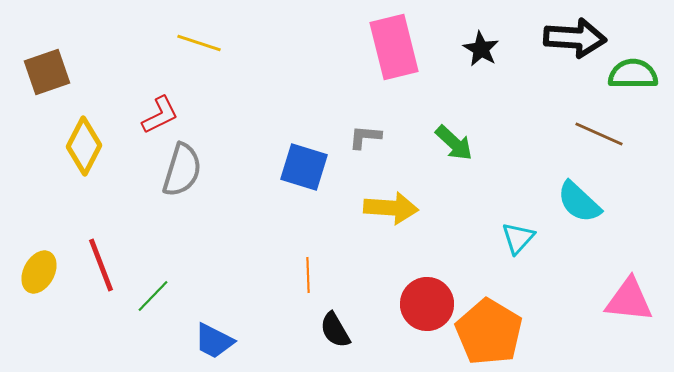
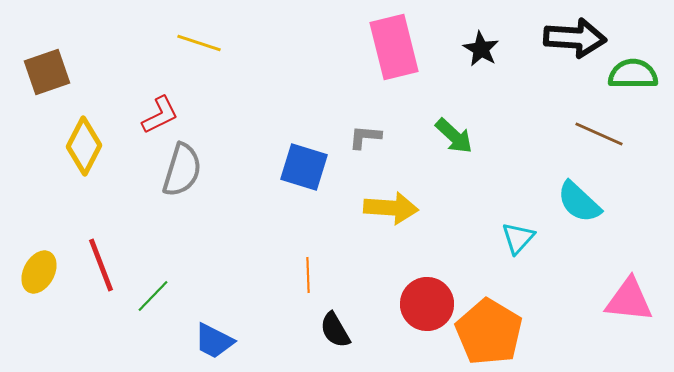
green arrow: moved 7 px up
